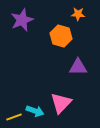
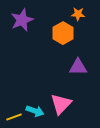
orange hexagon: moved 2 px right, 3 px up; rotated 15 degrees clockwise
pink triangle: moved 1 px down
